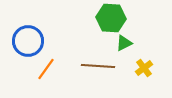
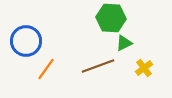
blue circle: moved 2 px left
brown line: rotated 24 degrees counterclockwise
